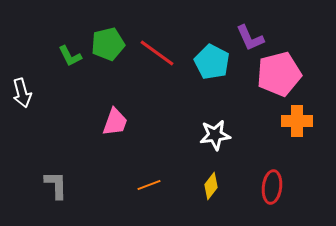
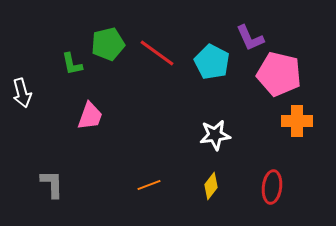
green L-shape: moved 2 px right, 8 px down; rotated 15 degrees clockwise
pink pentagon: rotated 27 degrees clockwise
pink trapezoid: moved 25 px left, 6 px up
gray L-shape: moved 4 px left, 1 px up
